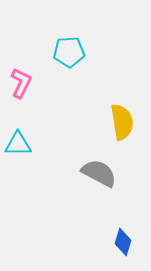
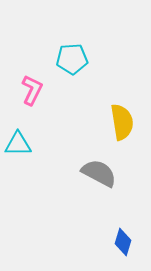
cyan pentagon: moved 3 px right, 7 px down
pink L-shape: moved 11 px right, 7 px down
